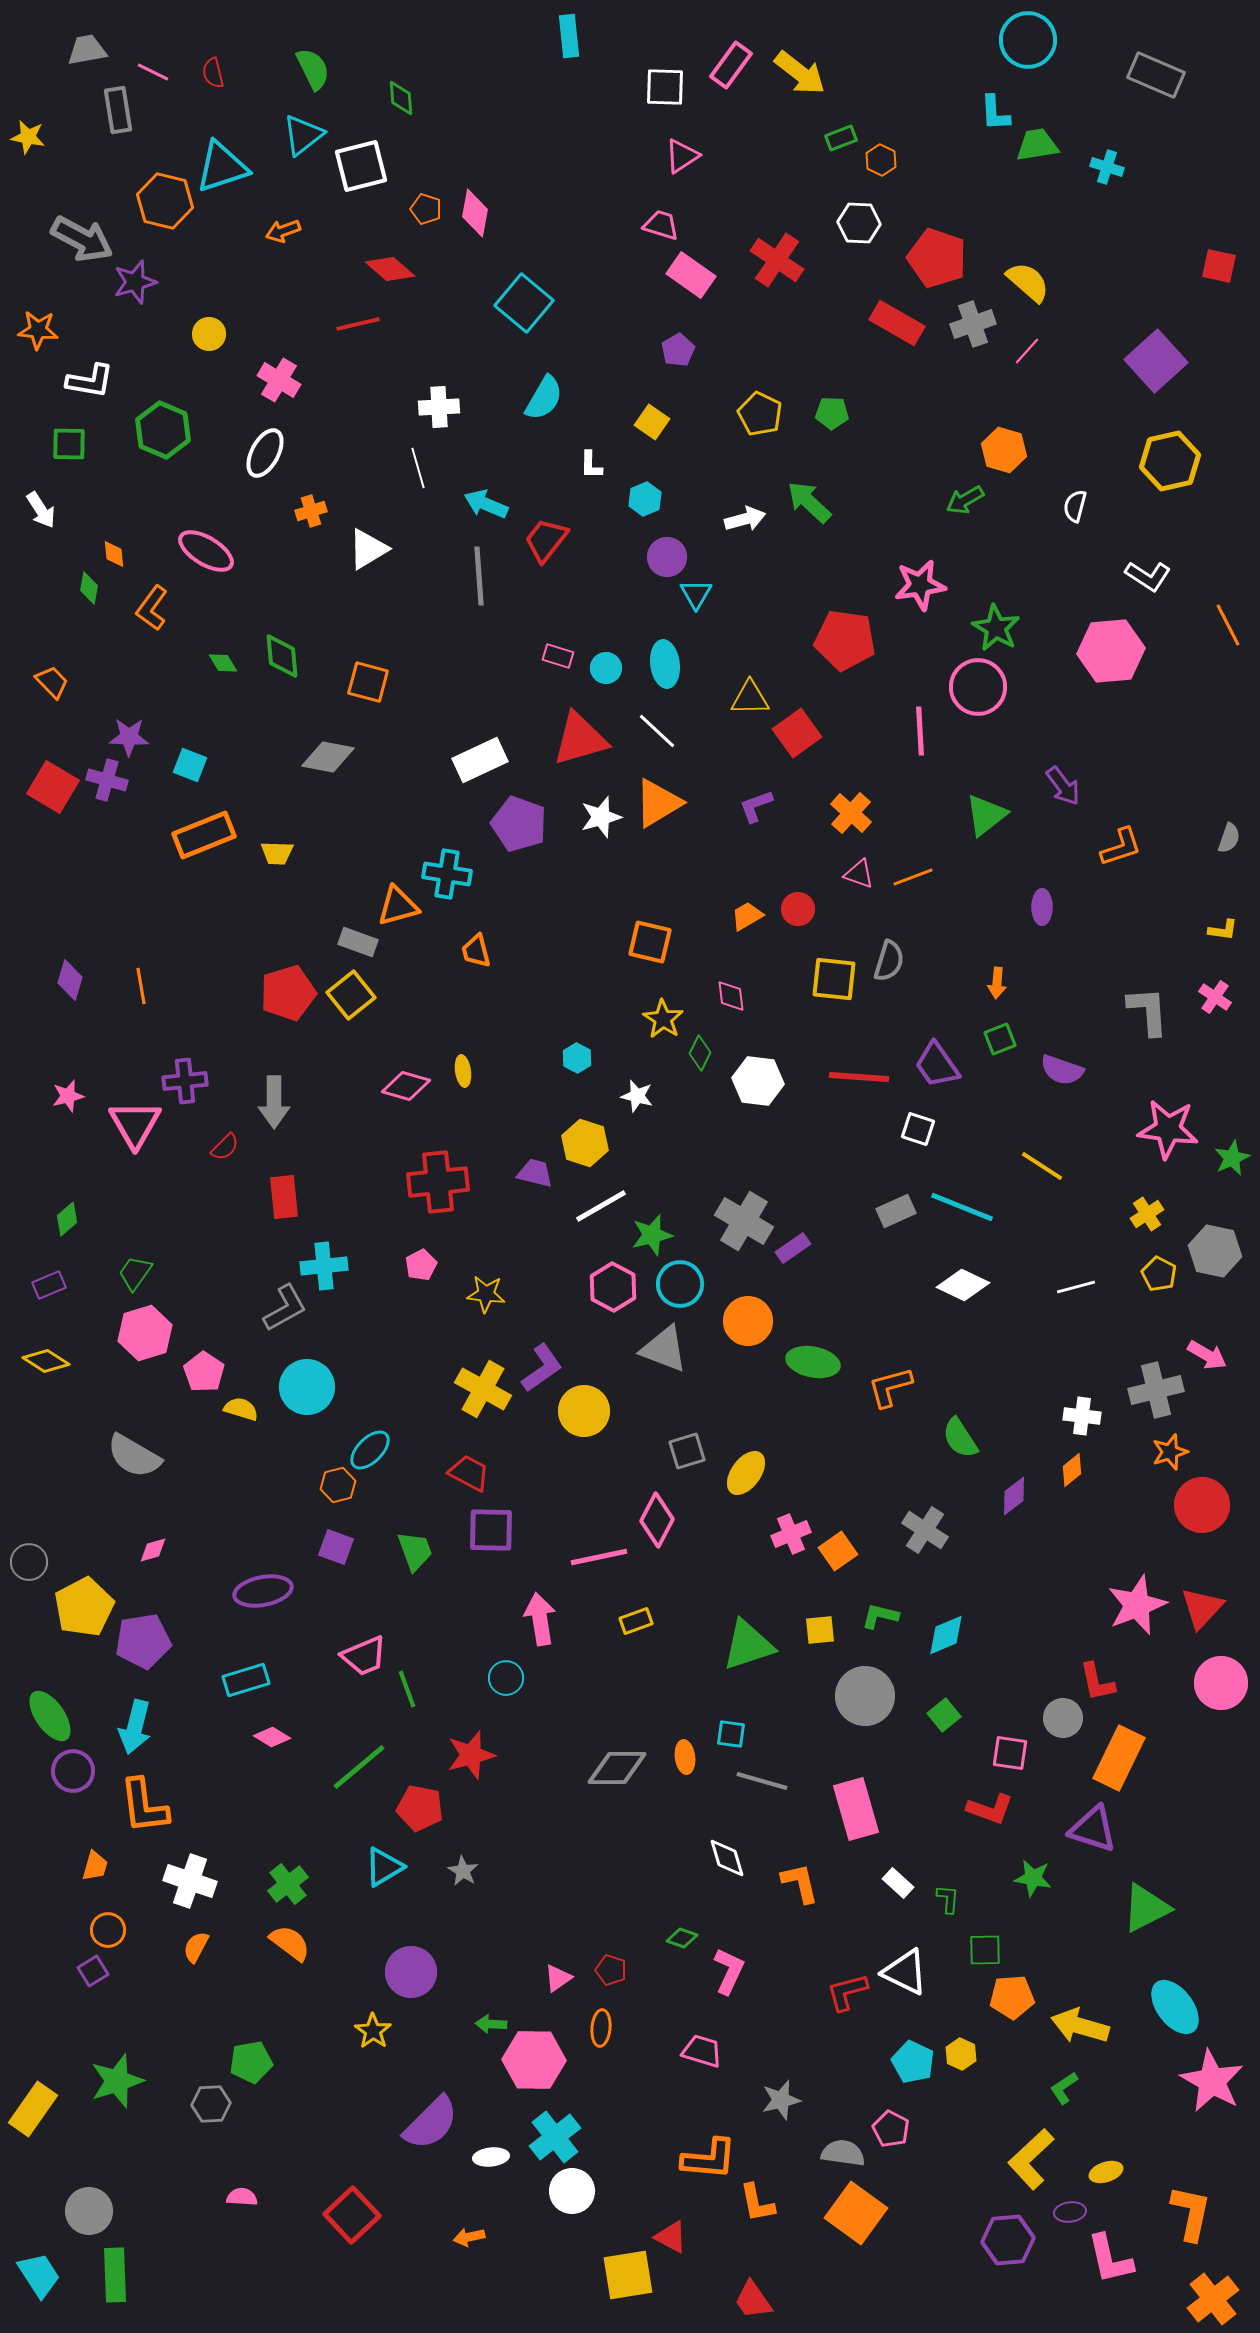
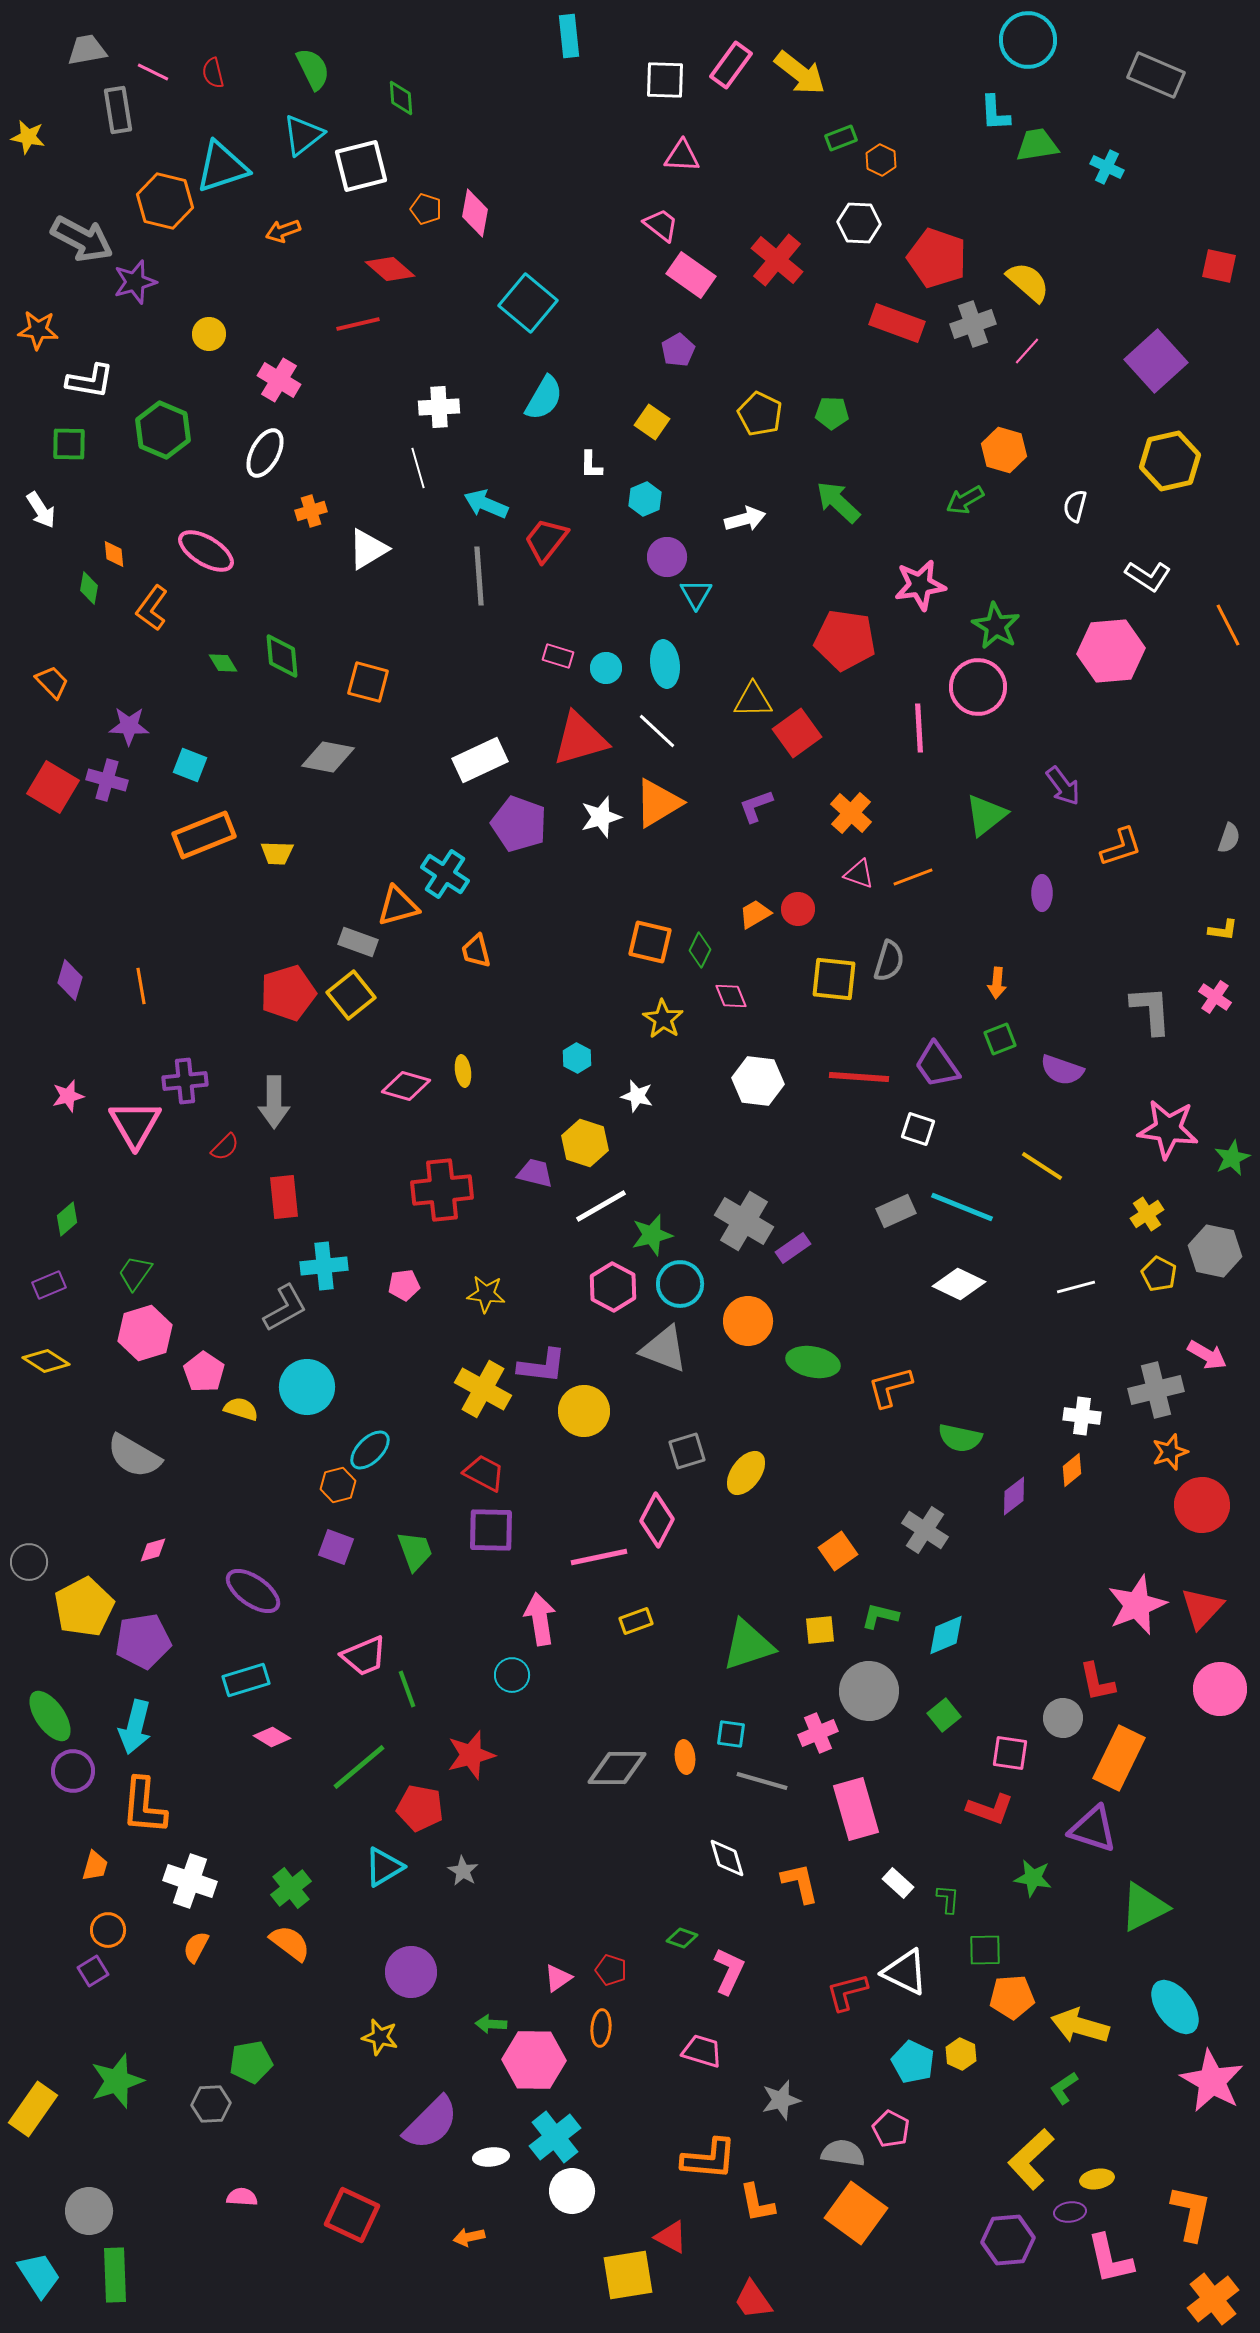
white square at (665, 87): moved 7 px up
pink triangle at (682, 156): rotated 36 degrees clockwise
cyan cross at (1107, 167): rotated 8 degrees clockwise
pink trapezoid at (661, 225): rotated 21 degrees clockwise
red cross at (777, 260): rotated 6 degrees clockwise
cyan square at (524, 303): moved 4 px right
red rectangle at (897, 323): rotated 10 degrees counterclockwise
green arrow at (809, 502): moved 29 px right
green star at (996, 628): moved 2 px up
yellow triangle at (750, 698): moved 3 px right, 2 px down
pink line at (920, 731): moved 1 px left, 3 px up
purple star at (129, 737): moved 11 px up
cyan cross at (447, 874): moved 2 px left; rotated 24 degrees clockwise
purple ellipse at (1042, 907): moved 14 px up
orange trapezoid at (747, 916): moved 8 px right, 2 px up
pink diamond at (731, 996): rotated 16 degrees counterclockwise
gray L-shape at (1148, 1011): moved 3 px right, 1 px up
green diamond at (700, 1053): moved 103 px up
red cross at (438, 1182): moved 4 px right, 8 px down
pink pentagon at (421, 1265): moved 17 px left, 20 px down; rotated 20 degrees clockwise
white diamond at (963, 1285): moved 4 px left, 1 px up
purple L-shape at (542, 1368): moved 2 px up; rotated 42 degrees clockwise
green semicircle at (960, 1438): rotated 45 degrees counterclockwise
red trapezoid at (469, 1473): moved 15 px right
pink cross at (791, 1534): moved 27 px right, 199 px down
purple ellipse at (263, 1591): moved 10 px left; rotated 46 degrees clockwise
cyan circle at (506, 1678): moved 6 px right, 3 px up
pink circle at (1221, 1683): moved 1 px left, 6 px down
gray circle at (865, 1696): moved 4 px right, 5 px up
orange L-shape at (144, 1806): rotated 12 degrees clockwise
green cross at (288, 1884): moved 3 px right, 4 px down
green triangle at (1146, 1908): moved 2 px left, 1 px up
yellow star at (373, 2031): moved 7 px right, 6 px down; rotated 21 degrees counterclockwise
yellow ellipse at (1106, 2172): moved 9 px left, 7 px down; rotated 8 degrees clockwise
red square at (352, 2215): rotated 22 degrees counterclockwise
